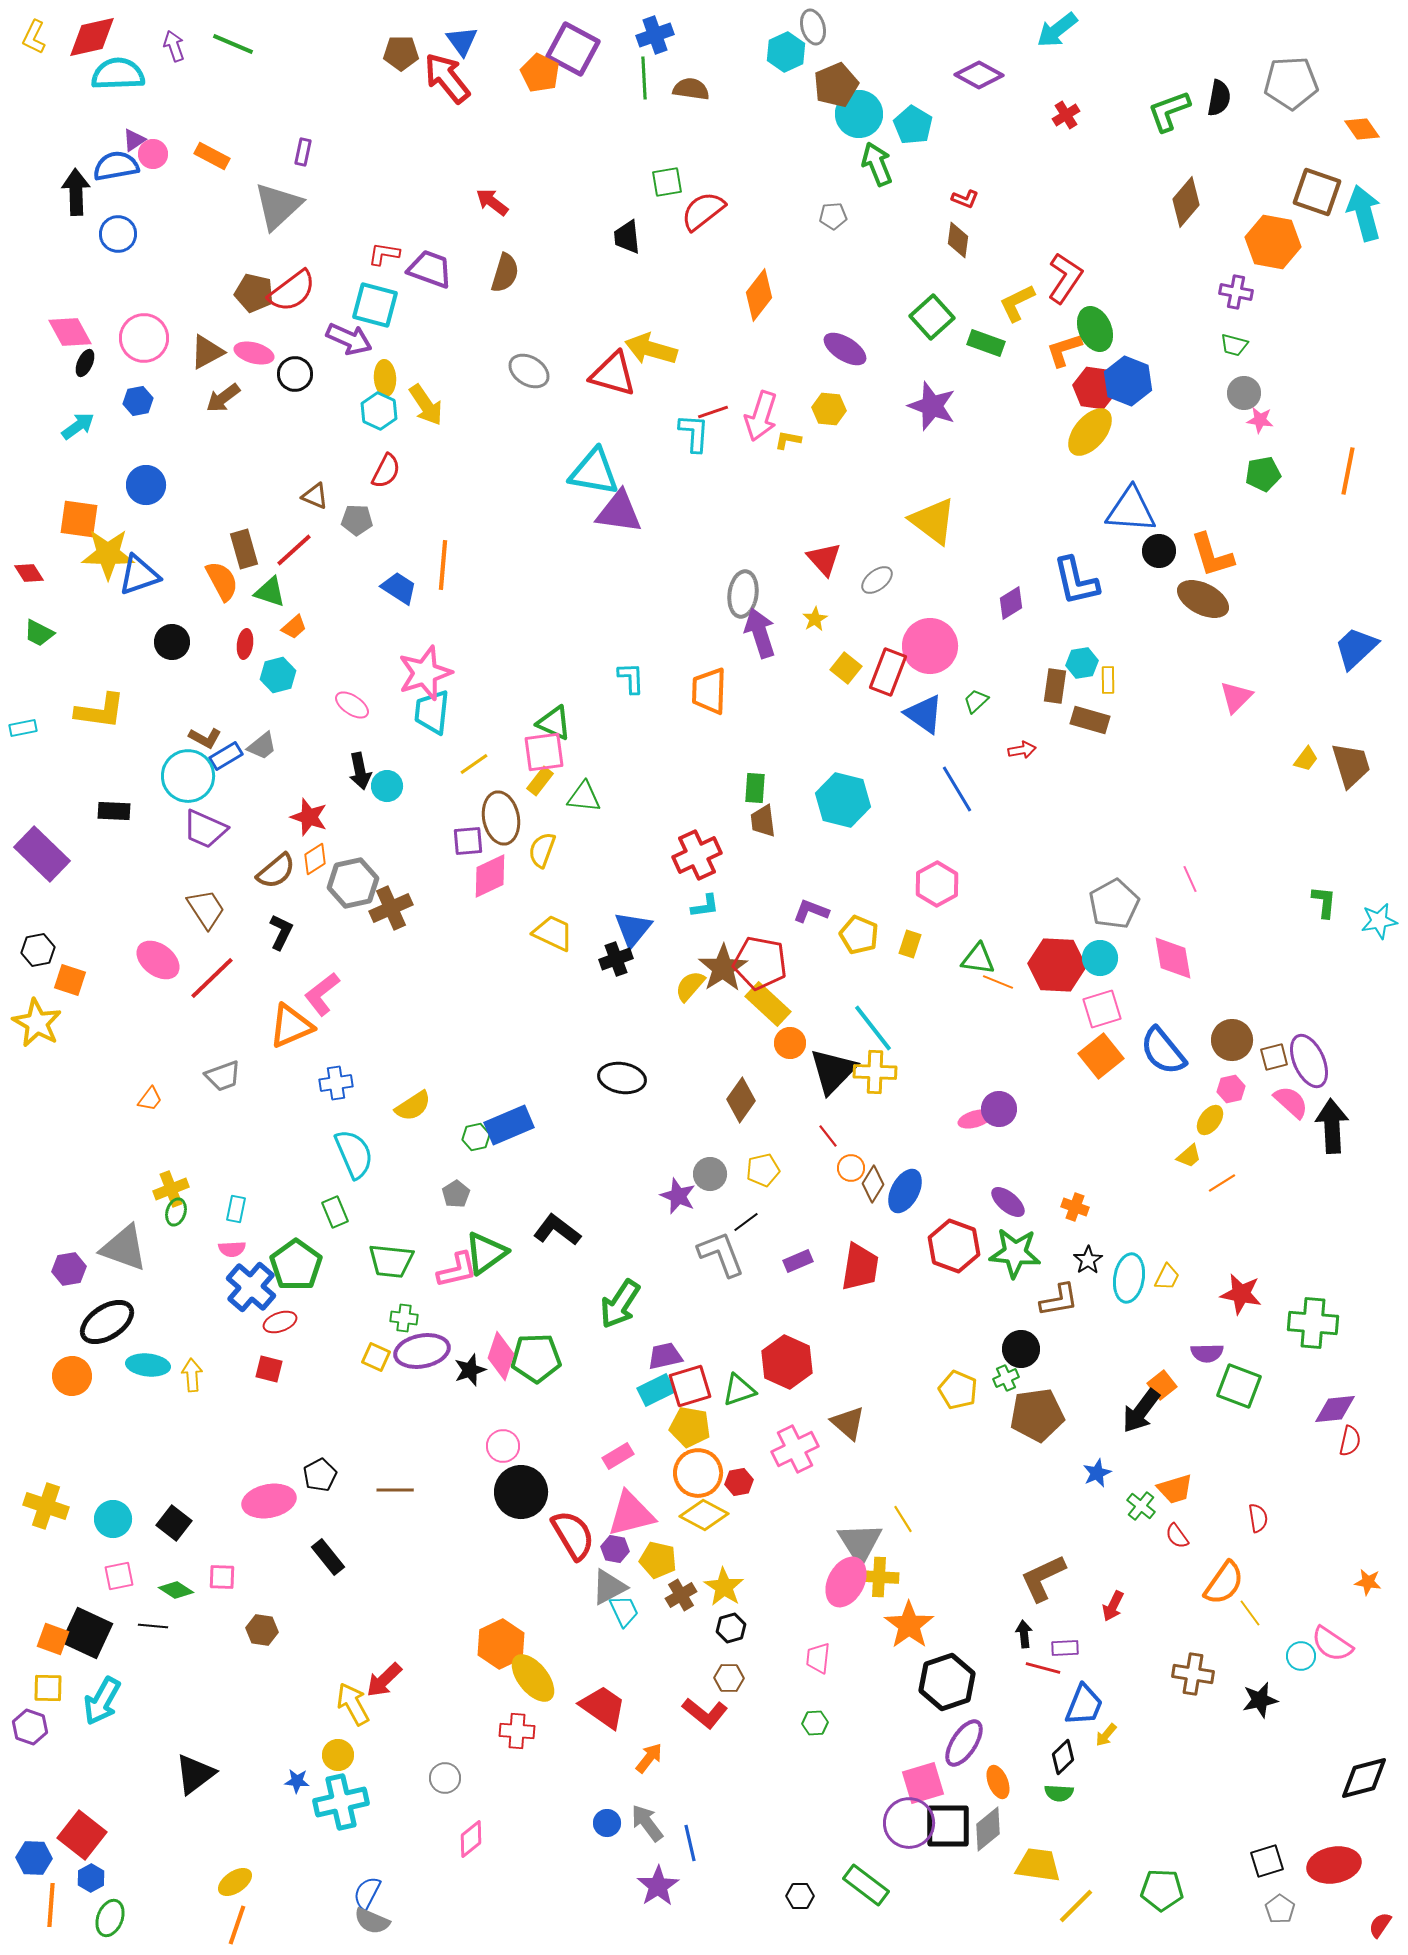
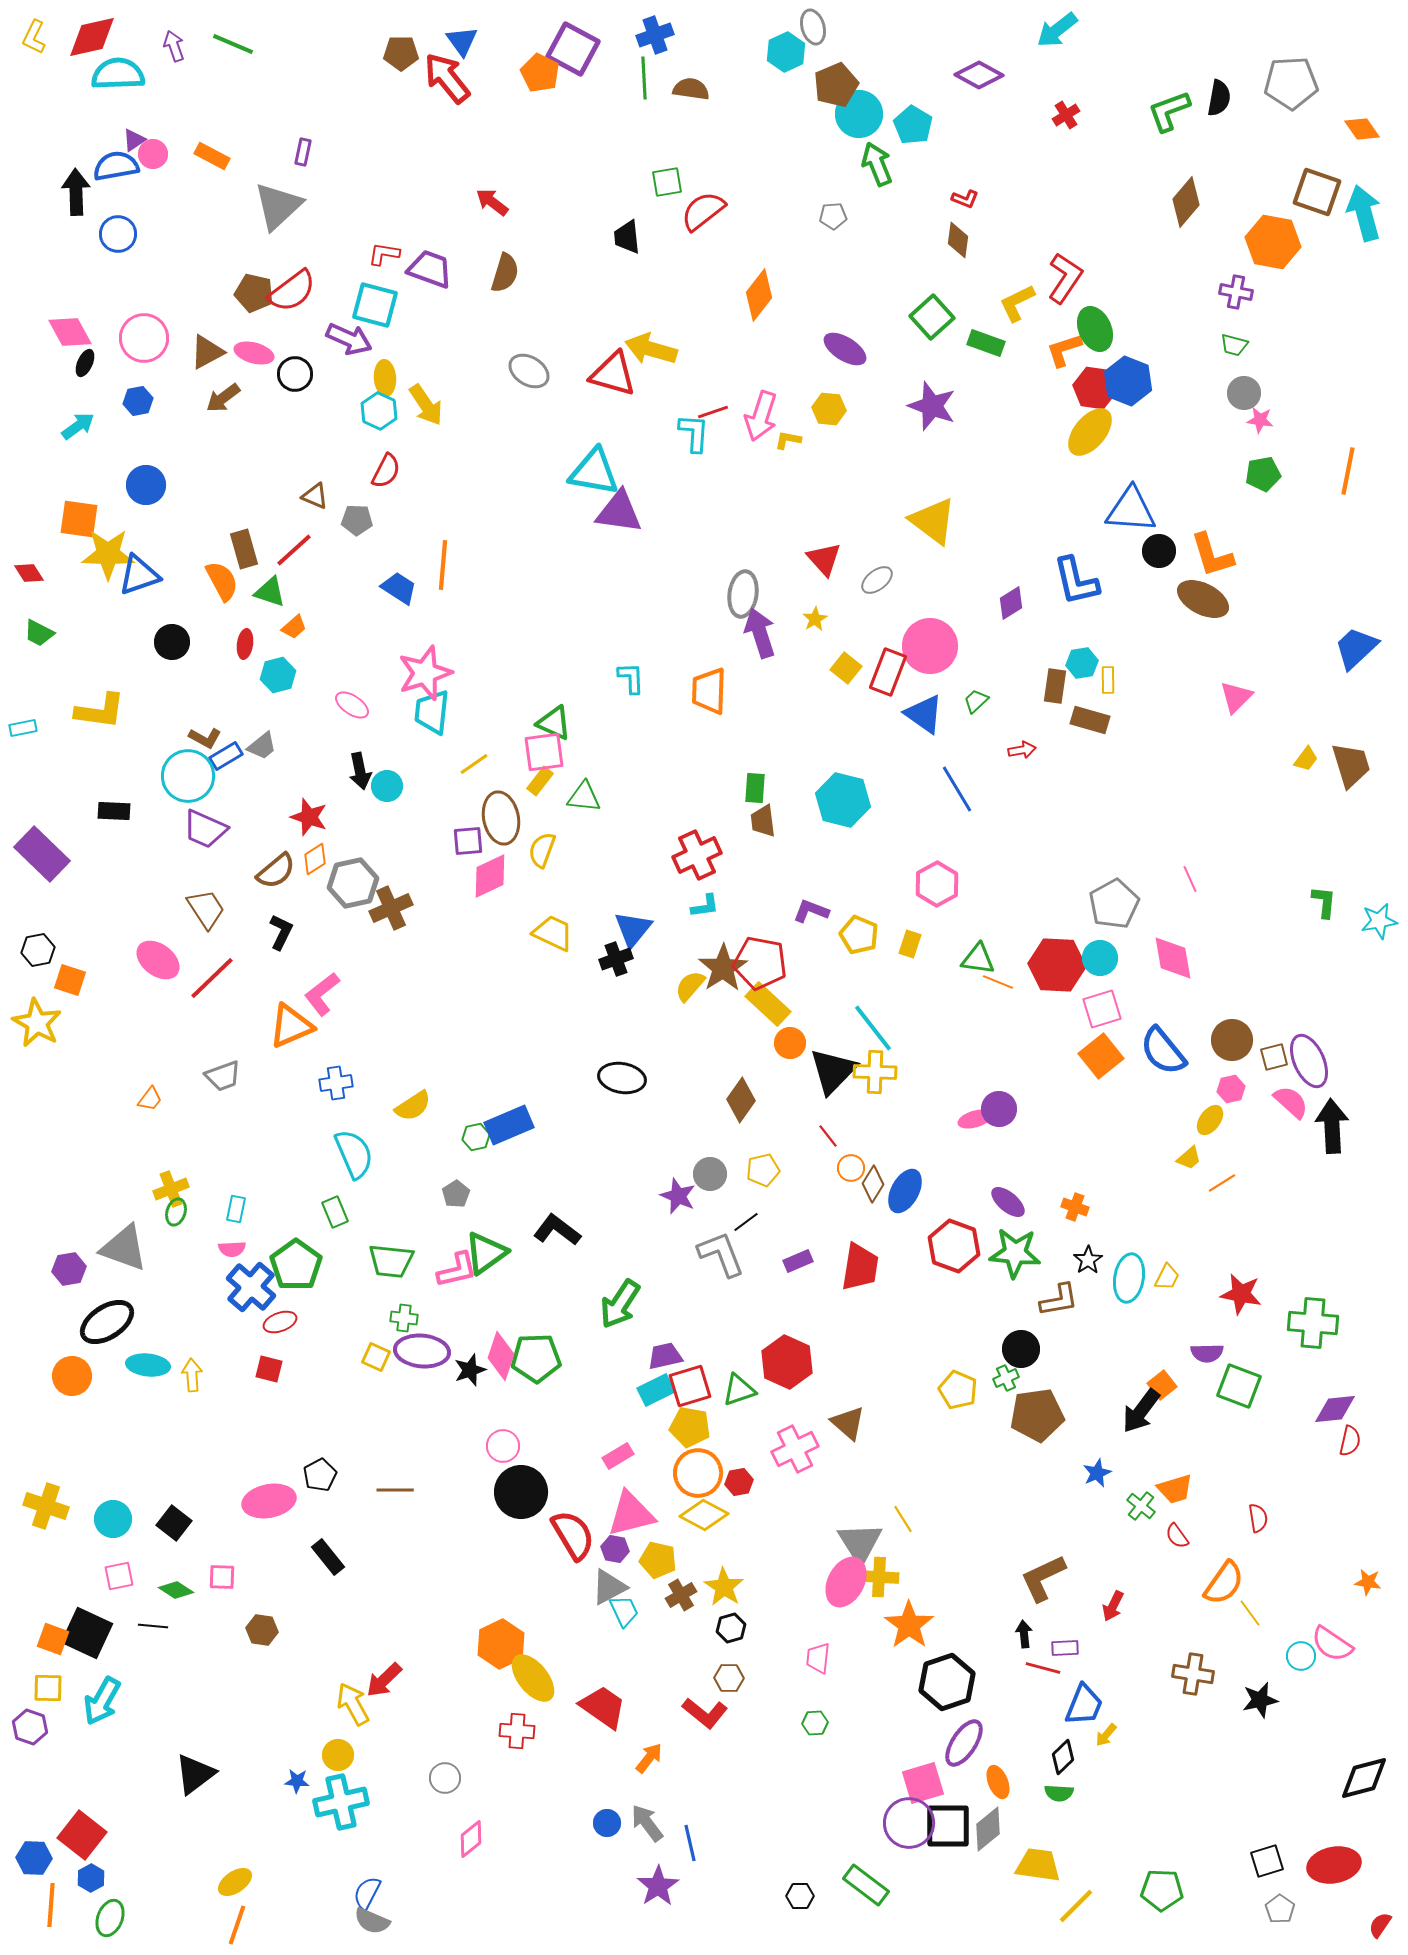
yellow trapezoid at (1189, 1156): moved 2 px down
purple ellipse at (422, 1351): rotated 16 degrees clockwise
